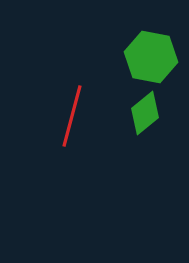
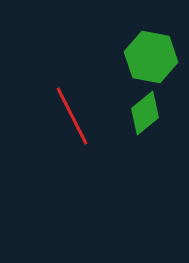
red line: rotated 42 degrees counterclockwise
